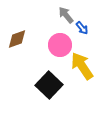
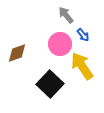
blue arrow: moved 1 px right, 7 px down
brown diamond: moved 14 px down
pink circle: moved 1 px up
black square: moved 1 px right, 1 px up
